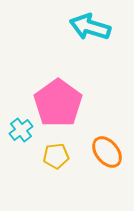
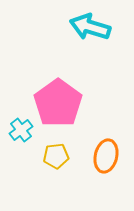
orange ellipse: moved 1 px left, 4 px down; rotated 52 degrees clockwise
